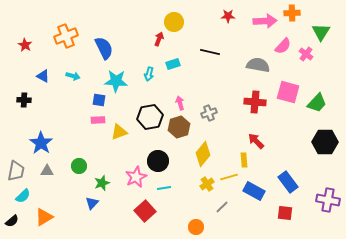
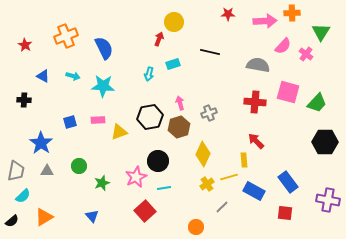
red star at (228, 16): moved 2 px up
cyan star at (116, 81): moved 13 px left, 5 px down
blue square at (99, 100): moved 29 px left, 22 px down; rotated 24 degrees counterclockwise
yellow diamond at (203, 154): rotated 15 degrees counterclockwise
blue triangle at (92, 203): moved 13 px down; rotated 24 degrees counterclockwise
